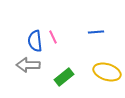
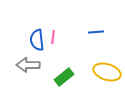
pink line: rotated 32 degrees clockwise
blue semicircle: moved 2 px right, 1 px up
